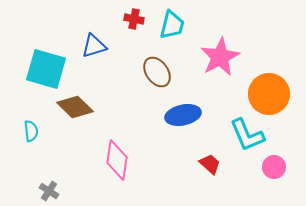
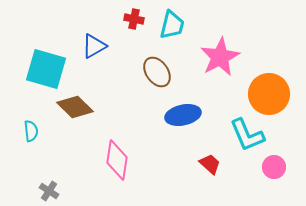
blue triangle: rotated 12 degrees counterclockwise
